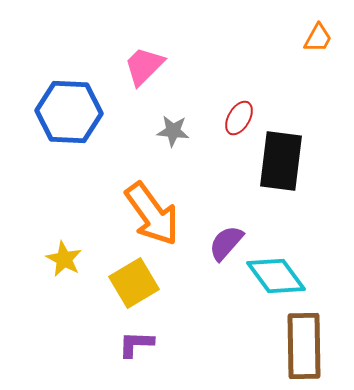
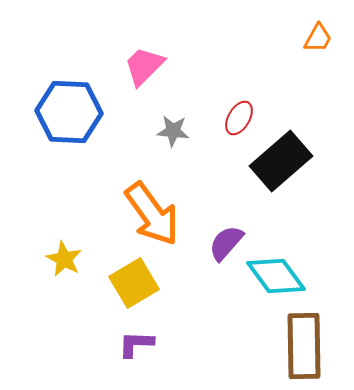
black rectangle: rotated 42 degrees clockwise
